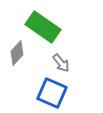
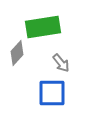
green rectangle: rotated 44 degrees counterclockwise
blue square: rotated 24 degrees counterclockwise
